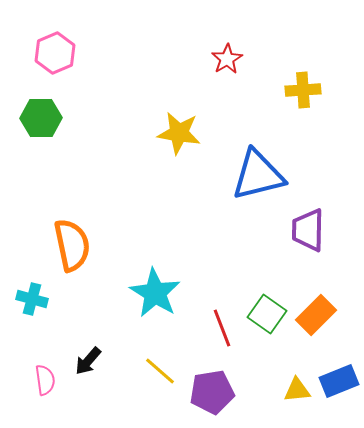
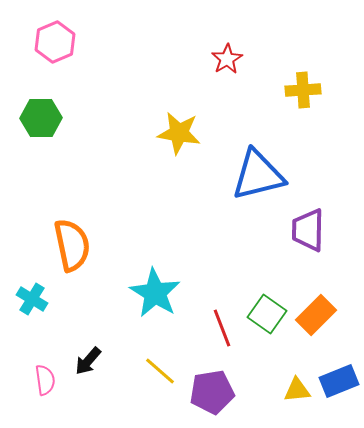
pink hexagon: moved 11 px up
cyan cross: rotated 16 degrees clockwise
